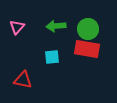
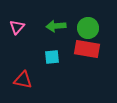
green circle: moved 1 px up
